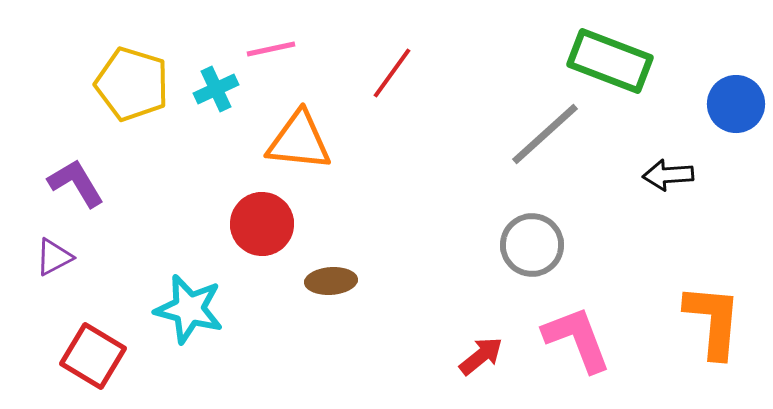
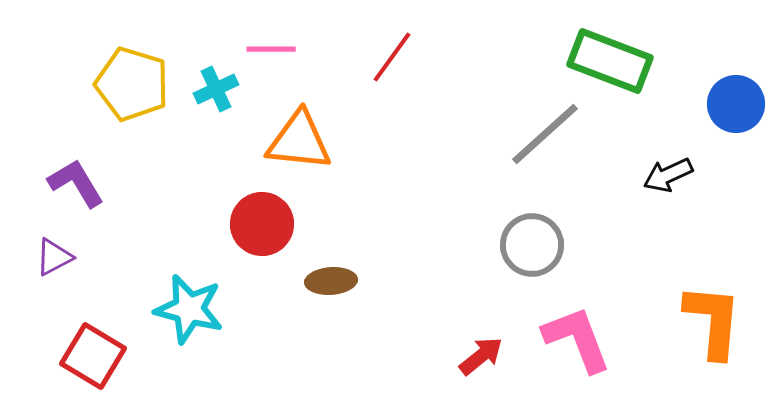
pink line: rotated 12 degrees clockwise
red line: moved 16 px up
black arrow: rotated 21 degrees counterclockwise
